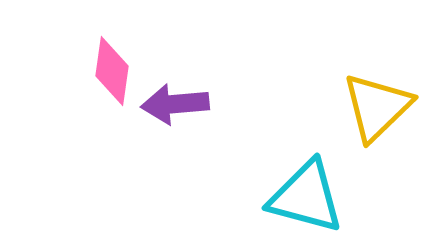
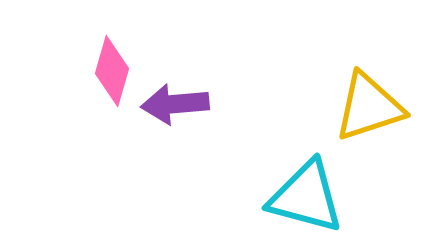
pink diamond: rotated 8 degrees clockwise
yellow triangle: moved 8 px left; rotated 26 degrees clockwise
